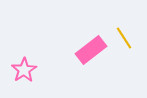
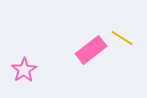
yellow line: moved 2 px left; rotated 25 degrees counterclockwise
